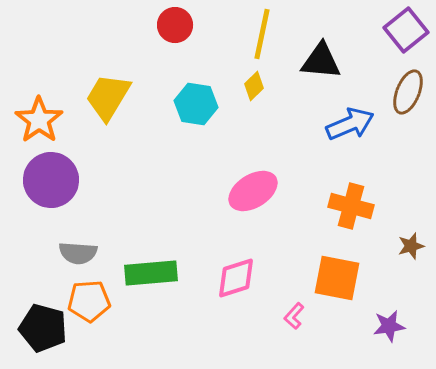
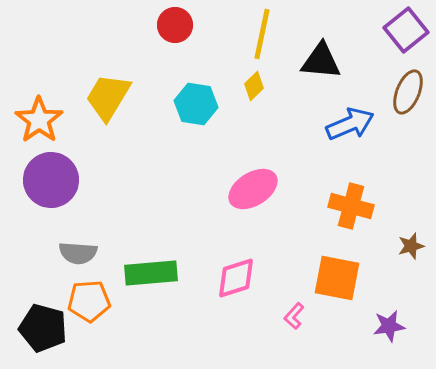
pink ellipse: moved 2 px up
